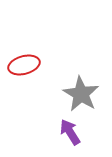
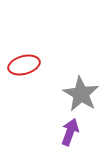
purple arrow: rotated 52 degrees clockwise
